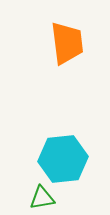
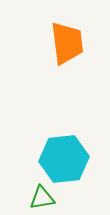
cyan hexagon: moved 1 px right
